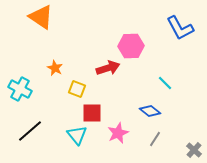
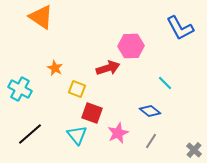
red square: rotated 20 degrees clockwise
black line: moved 3 px down
gray line: moved 4 px left, 2 px down
